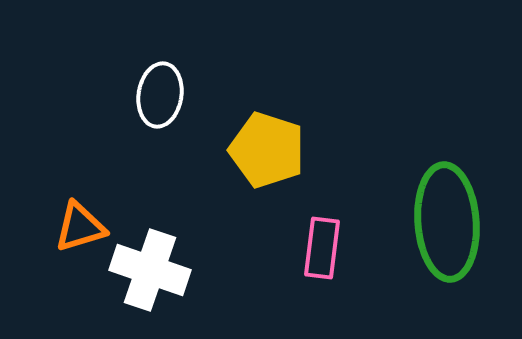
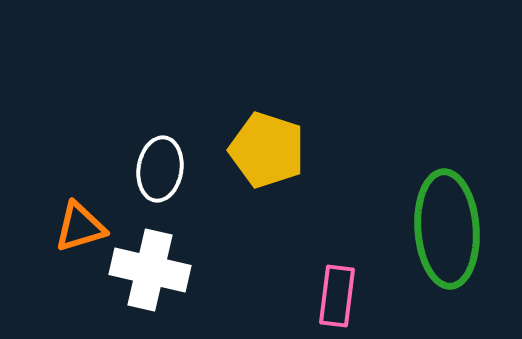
white ellipse: moved 74 px down
green ellipse: moved 7 px down
pink rectangle: moved 15 px right, 48 px down
white cross: rotated 6 degrees counterclockwise
